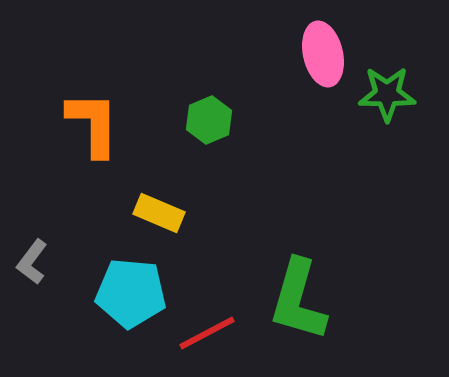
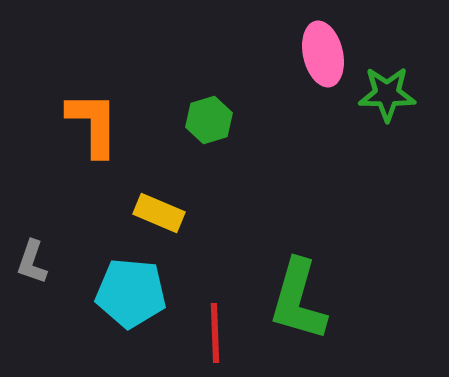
green hexagon: rotated 6 degrees clockwise
gray L-shape: rotated 18 degrees counterclockwise
red line: moved 8 px right; rotated 64 degrees counterclockwise
